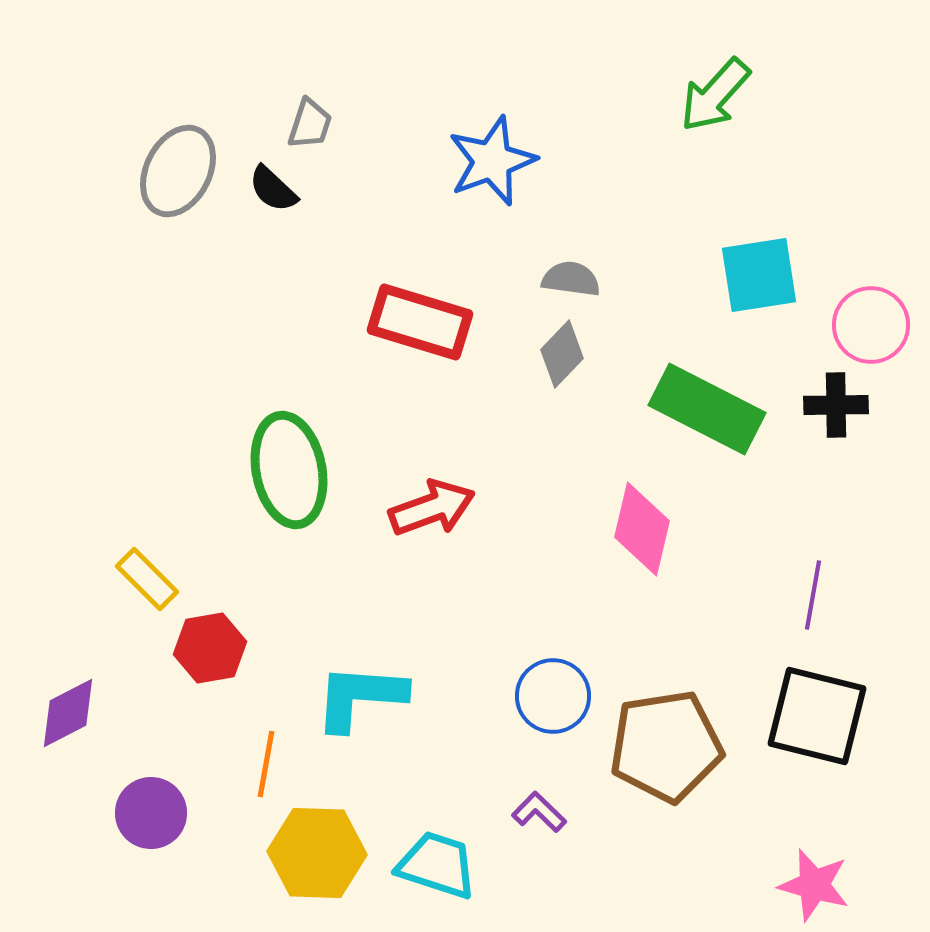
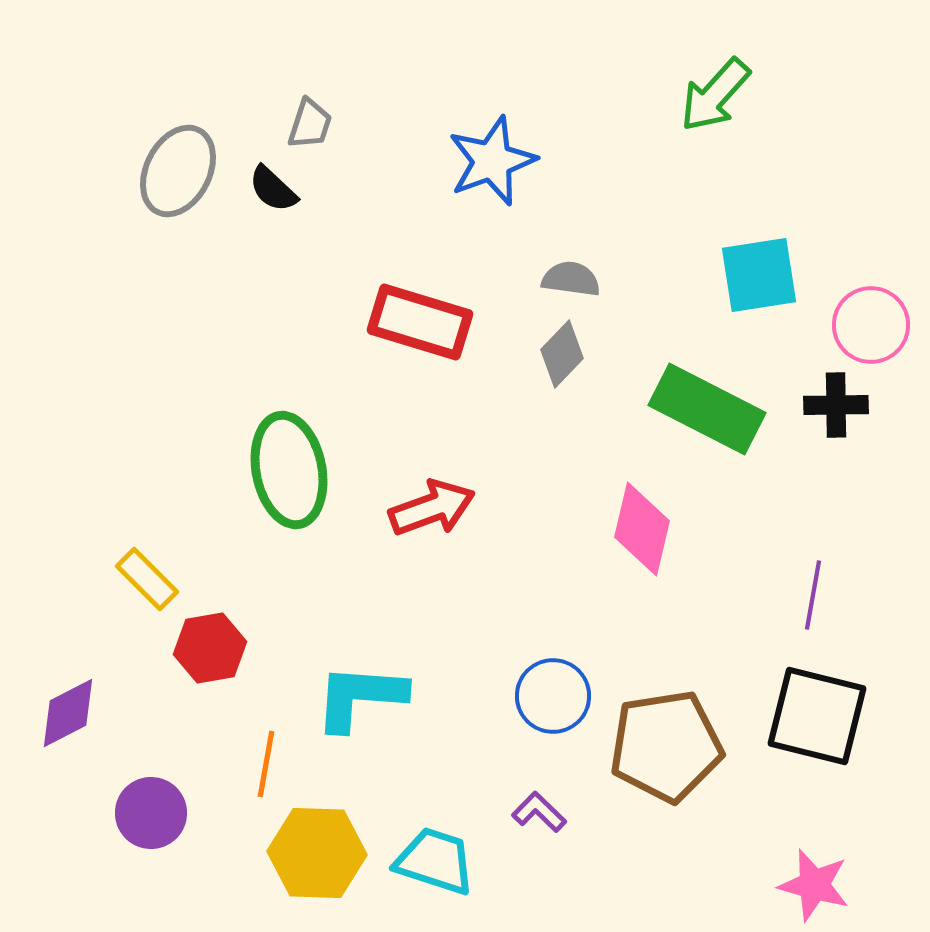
cyan trapezoid: moved 2 px left, 4 px up
